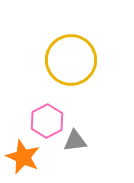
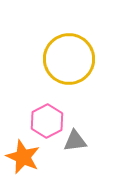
yellow circle: moved 2 px left, 1 px up
